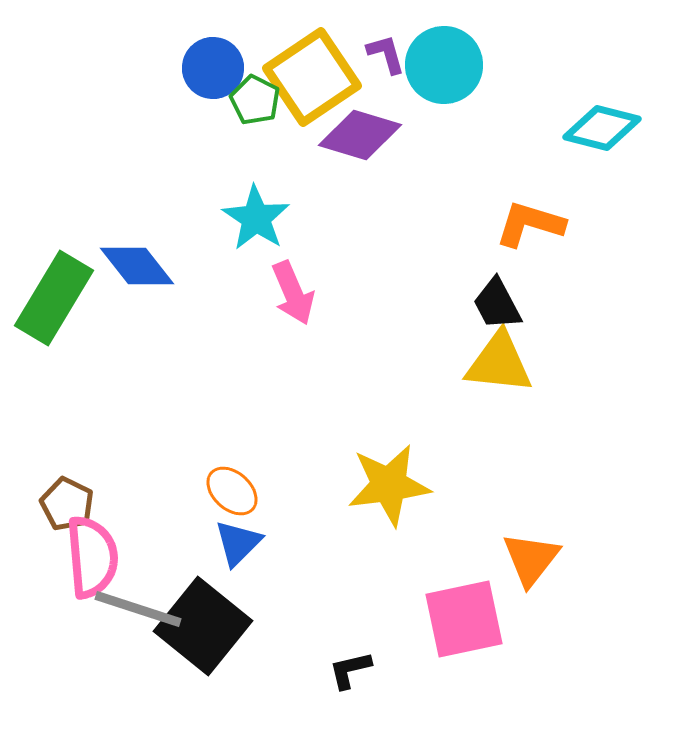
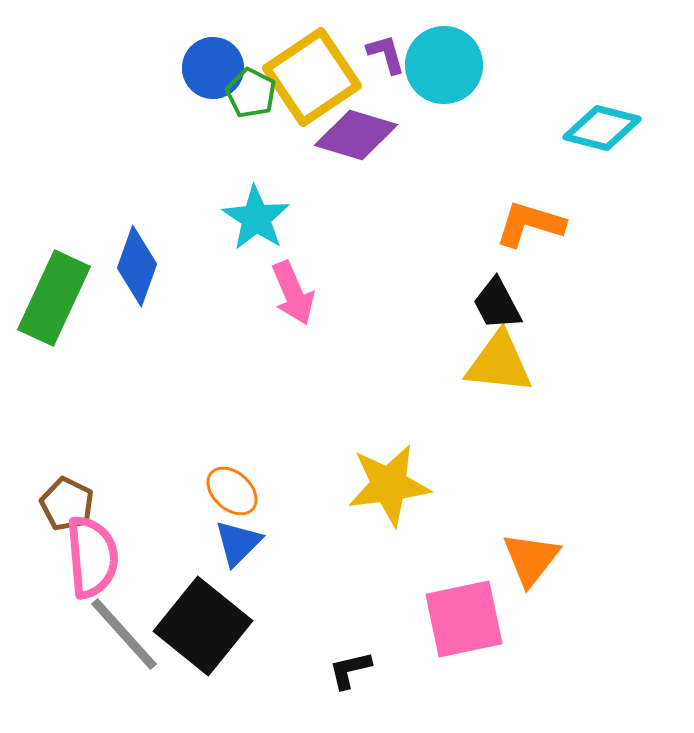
green pentagon: moved 4 px left, 7 px up
purple diamond: moved 4 px left
blue diamond: rotated 58 degrees clockwise
green rectangle: rotated 6 degrees counterclockwise
gray line: moved 14 px left, 25 px down; rotated 30 degrees clockwise
